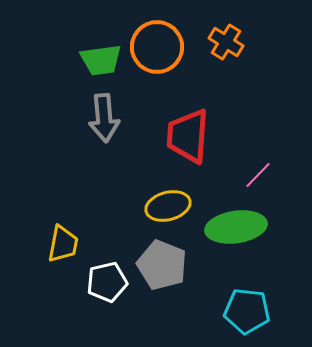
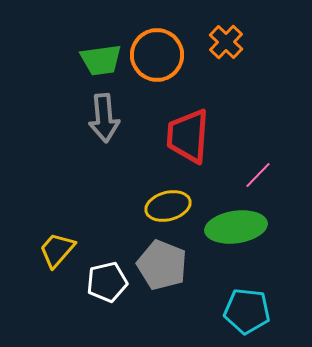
orange cross: rotated 12 degrees clockwise
orange circle: moved 8 px down
yellow trapezoid: moved 6 px left, 6 px down; rotated 150 degrees counterclockwise
